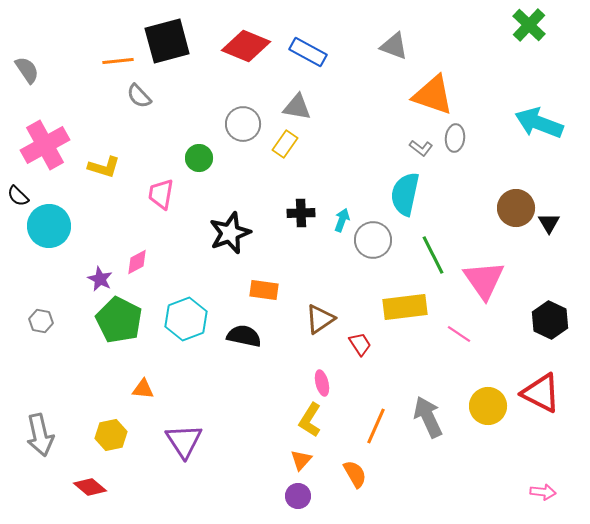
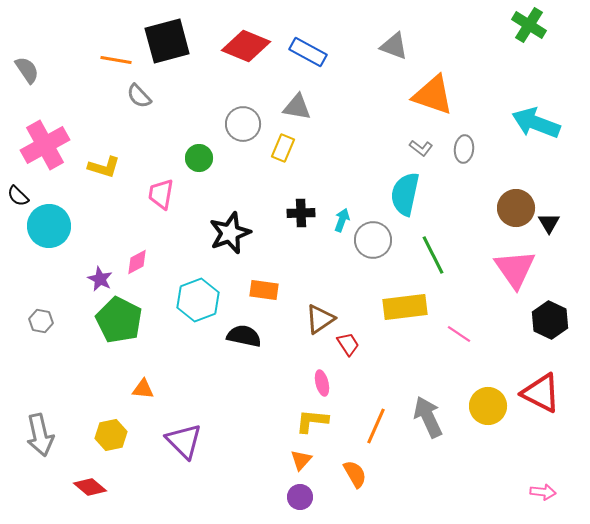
green cross at (529, 25): rotated 12 degrees counterclockwise
orange line at (118, 61): moved 2 px left, 1 px up; rotated 16 degrees clockwise
cyan arrow at (539, 123): moved 3 px left
gray ellipse at (455, 138): moved 9 px right, 11 px down
yellow rectangle at (285, 144): moved 2 px left, 4 px down; rotated 12 degrees counterclockwise
pink triangle at (484, 280): moved 31 px right, 11 px up
cyan hexagon at (186, 319): moved 12 px right, 19 px up
red trapezoid at (360, 344): moved 12 px left
yellow L-shape at (310, 420): moved 2 px right, 1 px down; rotated 64 degrees clockwise
purple triangle at (184, 441): rotated 12 degrees counterclockwise
purple circle at (298, 496): moved 2 px right, 1 px down
